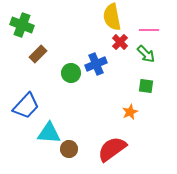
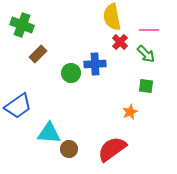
blue cross: moved 1 px left; rotated 20 degrees clockwise
blue trapezoid: moved 8 px left; rotated 12 degrees clockwise
